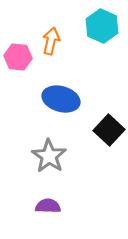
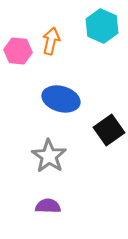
pink hexagon: moved 6 px up
black square: rotated 12 degrees clockwise
